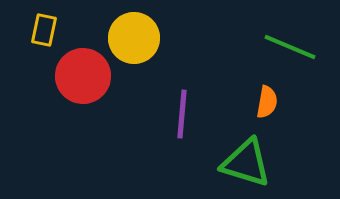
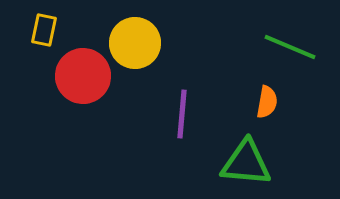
yellow circle: moved 1 px right, 5 px down
green triangle: rotated 12 degrees counterclockwise
